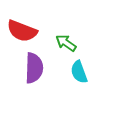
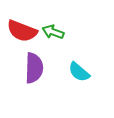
green arrow: moved 13 px left, 11 px up; rotated 15 degrees counterclockwise
cyan semicircle: rotated 30 degrees counterclockwise
